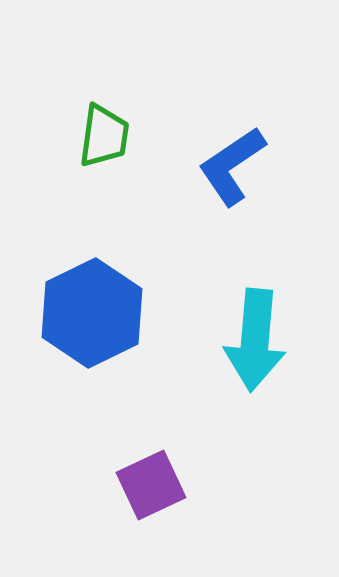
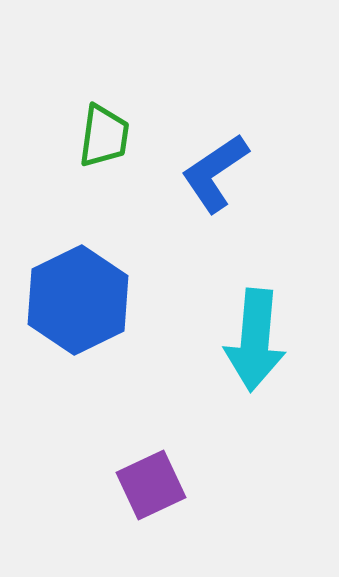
blue L-shape: moved 17 px left, 7 px down
blue hexagon: moved 14 px left, 13 px up
